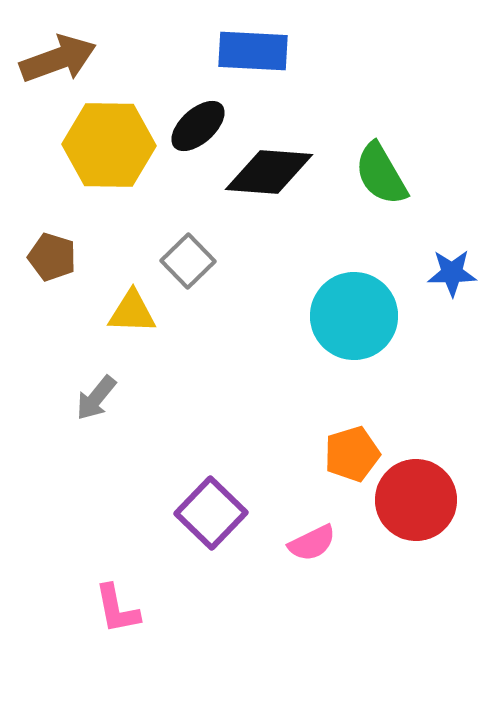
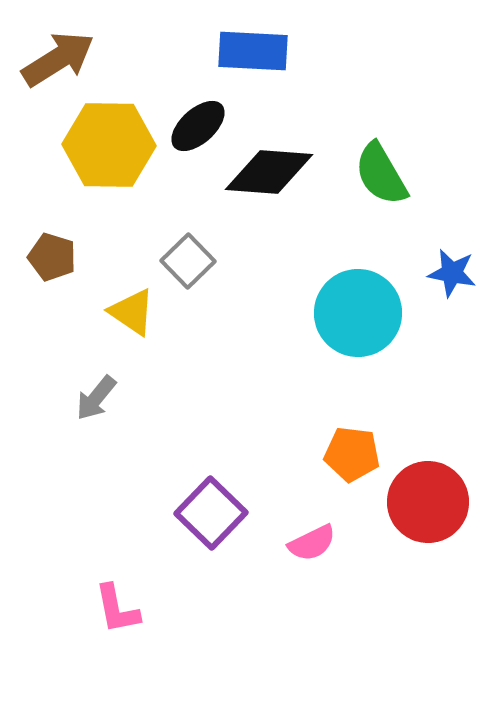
brown arrow: rotated 12 degrees counterclockwise
blue star: rotated 12 degrees clockwise
yellow triangle: rotated 32 degrees clockwise
cyan circle: moved 4 px right, 3 px up
orange pentagon: rotated 24 degrees clockwise
red circle: moved 12 px right, 2 px down
